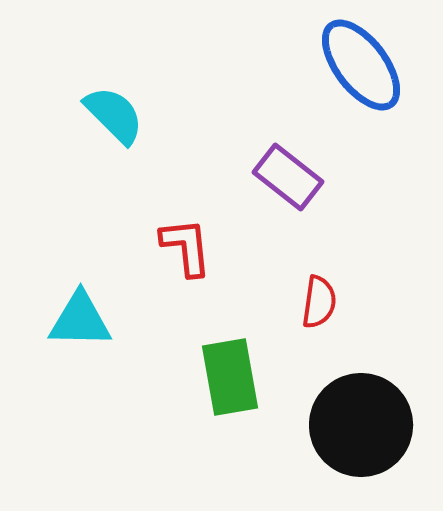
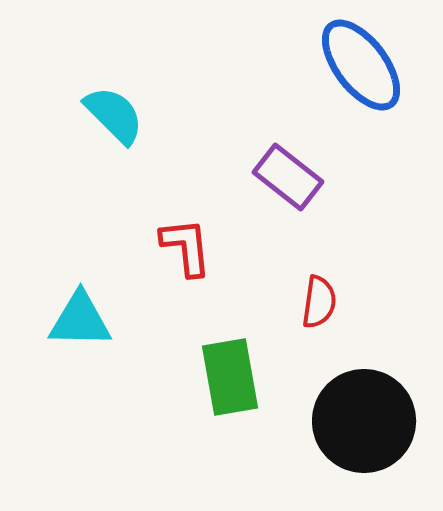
black circle: moved 3 px right, 4 px up
